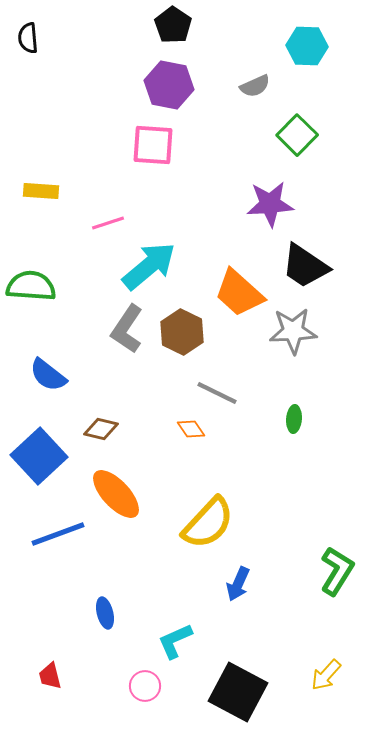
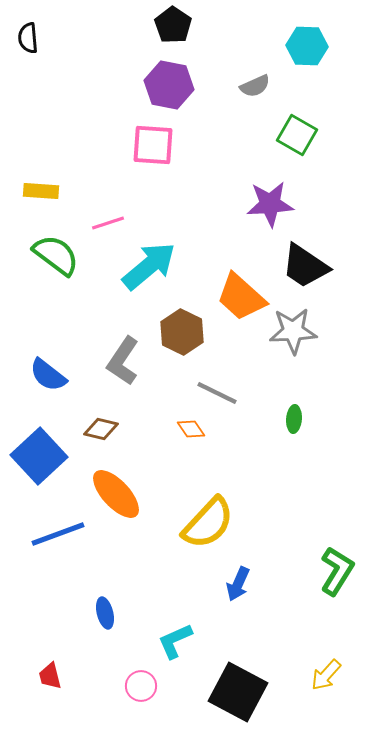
green square: rotated 15 degrees counterclockwise
green semicircle: moved 25 px right, 31 px up; rotated 33 degrees clockwise
orange trapezoid: moved 2 px right, 4 px down
gray L-shape: moved 4 px left, 32 px down
pink circle: moved 4 px left
